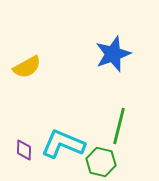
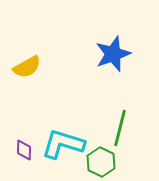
green line: moved 1 px right, 2 px down
cyan L-shape: rotated 6 degrees counterclockwise
green hexagon: rotated 12 degrees clockwise
